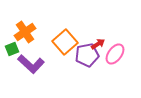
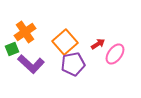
purple pentagon: moved 14 px left, 9 px down
